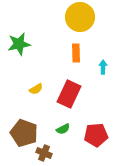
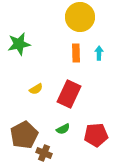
cyan arrow: moved 4 px left, 14 px up
brown pentagon: moved 2 px down; rotated 24 degrees clockwise
